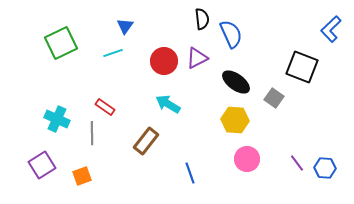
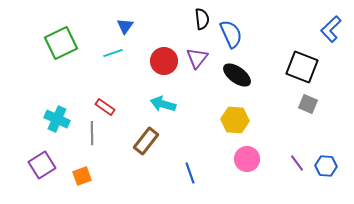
purple triangle: rotated 25 degrees counterclockwise
black ellipse: moved 1 px right, 7 px up
gray square: moved 34 px right, 6 px down; rotated 12 degrees counterclockwise
cyan arrow: moved 5 px left; rotated 15 degrees counterclockwise
blue hexagon: moved 1 px right, 2 px up
